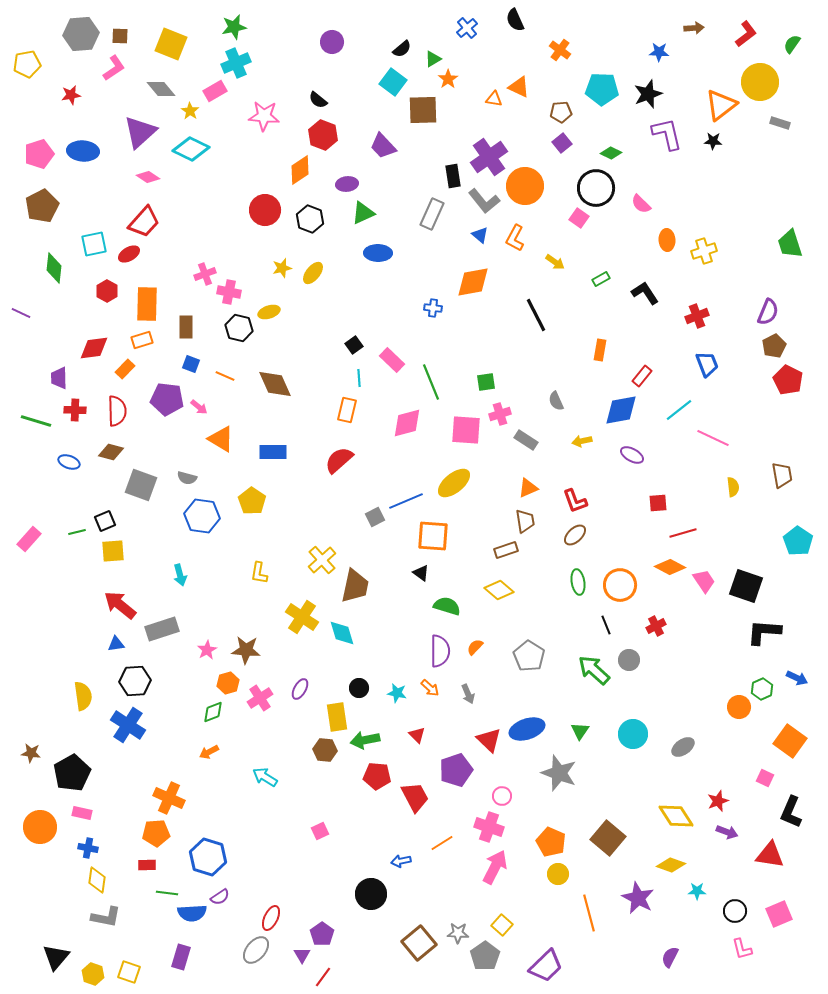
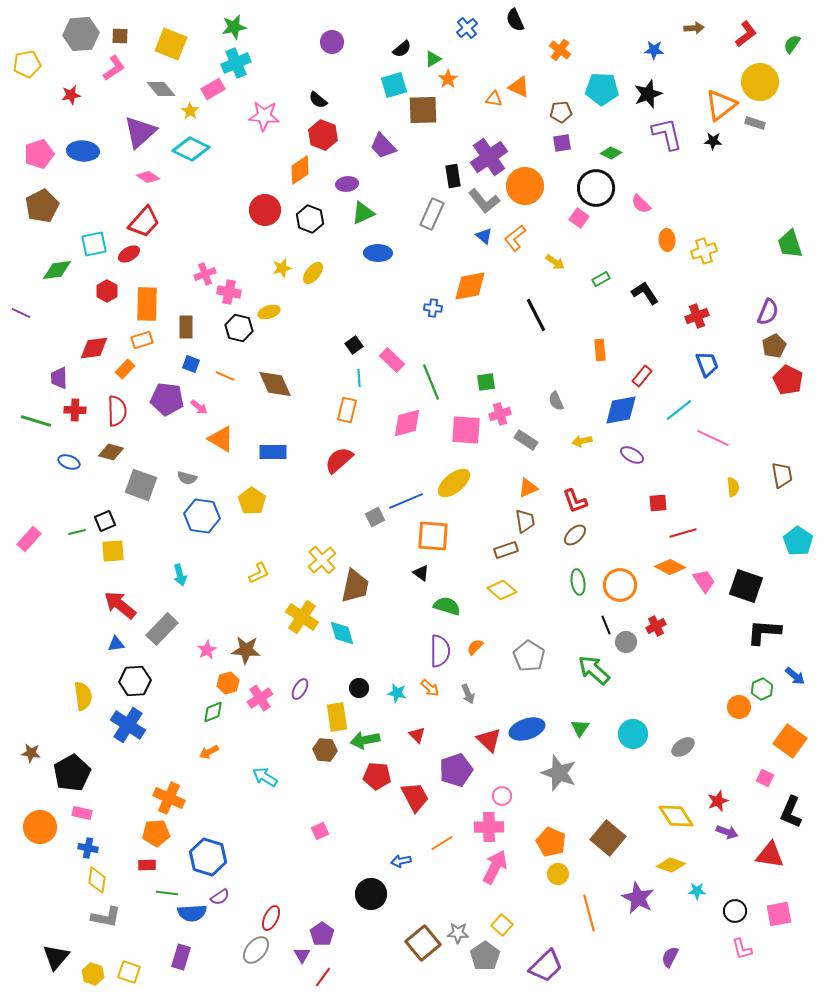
blue star at (659, 52): moved 5 px left, 2 px up
cyan square at (393, 82): moved 1 px right, 3 px down; rotated 36 degrees clockwise
pink rectangle at (215, 91): moved 2 px left, 2 px up
gray rectangle at (780, 123): moved 25 px left
purple square at (562, 143): rotated 30 degrees clockwise
blue triangle at (480, 235): moved 4 px right, 1 px down
orange L-shape at (515, 238): rotated 24 degrees clockwise
green diamond at (54, 268): moved 3 px right, 2 px down; rotated 76 degrees clockwise
orange diamond at (473, 282): moved 3 px left, 4 px down
orange rectangle at (600, 350): rotated 15 degrees counterclockwise
yellow L-shape at (259, 573): rotated 125 degrees counterclockwise
yellow diamond at (499, 590): moved 3 px right
gray rectangle at (162, 629): rotated 28 degrees counterclockwise
gray circle at (629, 660): moved 3 px left, 18 px up
blue arrow at (797, 678): moved 2 px left, 2 px up; rotated 15 degrees clockwise
green triangle at (580, 731): moved 3 px up
pink cross at (489, 827): rotated 20 degrees counterclockwise
pink square at (779, 914): rotated 12 degrees clockwise
brown square at (419, 943): moved 4 px right
